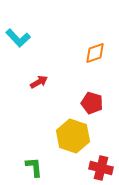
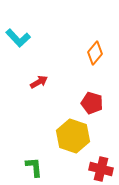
orange diamond: rotated 30 degrees counterclockwise
red cross: moved 1 px down
